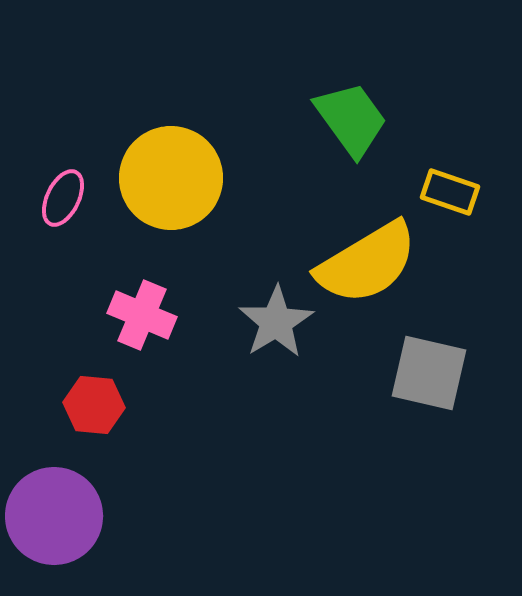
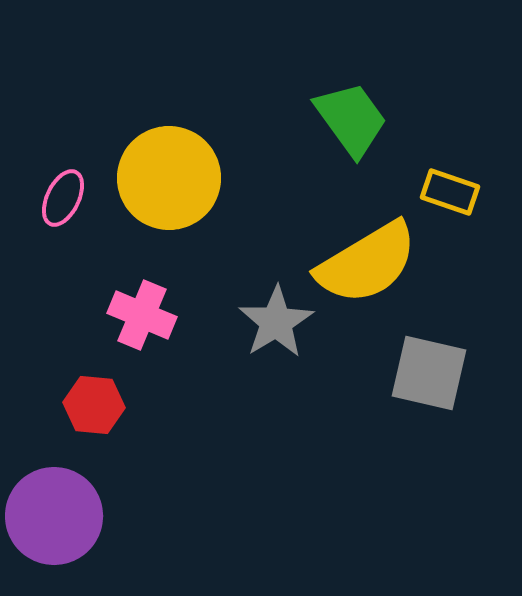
yellow circle: moved 2 px left
